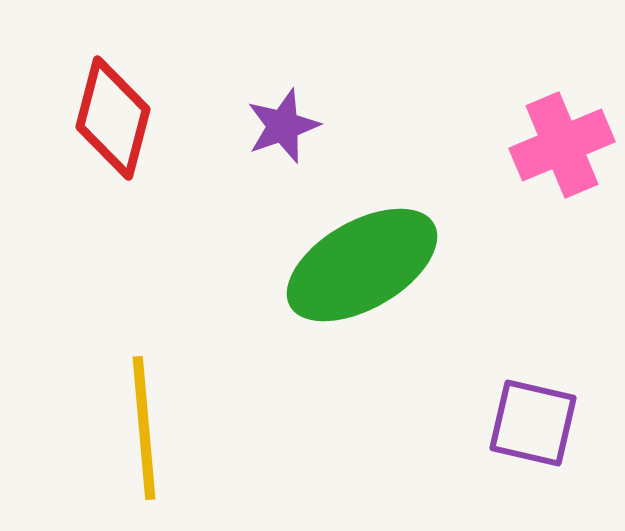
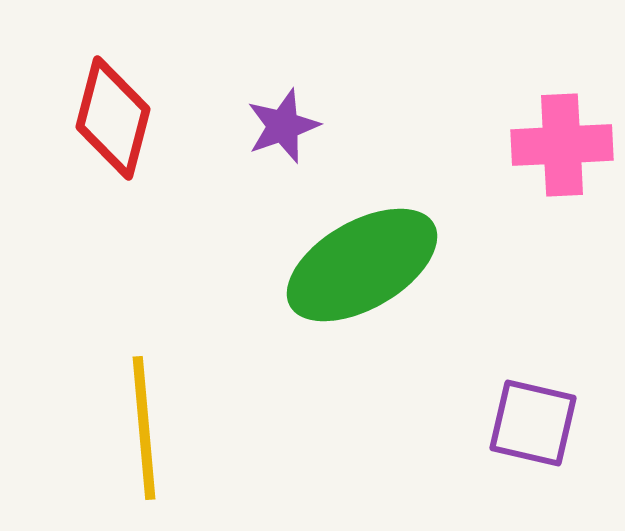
pink cross: rotated 20 degrees clockwise
